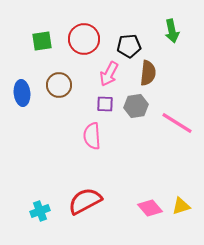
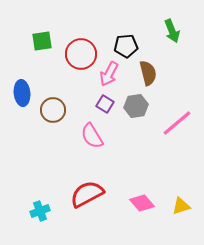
green arrow: rotated 10 degrees counterclockwise
red circle: moved 3 px left, 15 px down
black pentagon: moved 3 px left
brown semicircle: rotated 20 degrees counterclockwise
brown circle: moved 6 px left, 25 px down
purple square: rotated 30 degrees clockwise
pink line: rotated 72 degrees counterclockwise
pink semicircle: rotated 28 degrees counterclockwise
red semicircle: moved 2 px right, 7 px up
pink diamond: moved 8 px left, 5 px up
